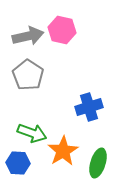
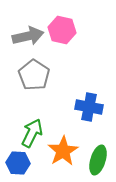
gray pentagon: moved 6 px right
blue cross: rotated 28 degrees clockwise
green arrow: rotated 84 degrees counterclockwise
green ellipse: moved 3 px up
